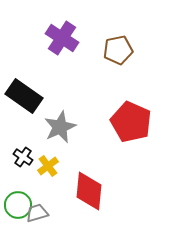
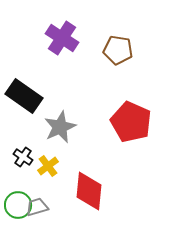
brown pentagon: rotated 20 degrees clockwise
gray trapezoid: moved 6 px up
